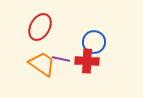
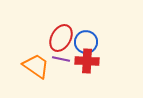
red ellipse: moved 21 px right, 11 px down
blue circle: moved 8 px left
orange trapezoid: moved 6 px left, 2 px down
